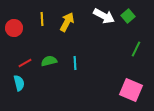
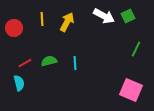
green square: rotated 16 degrees clockwise
